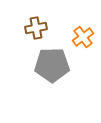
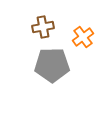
brown cross: moved 7 px right, 1 px up
